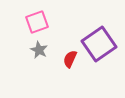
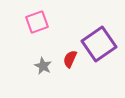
gray star: moved 4 px right, 16 px down
